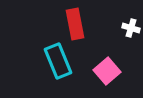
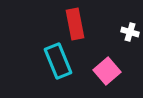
white cross: moved 1 px left, 4 px down
